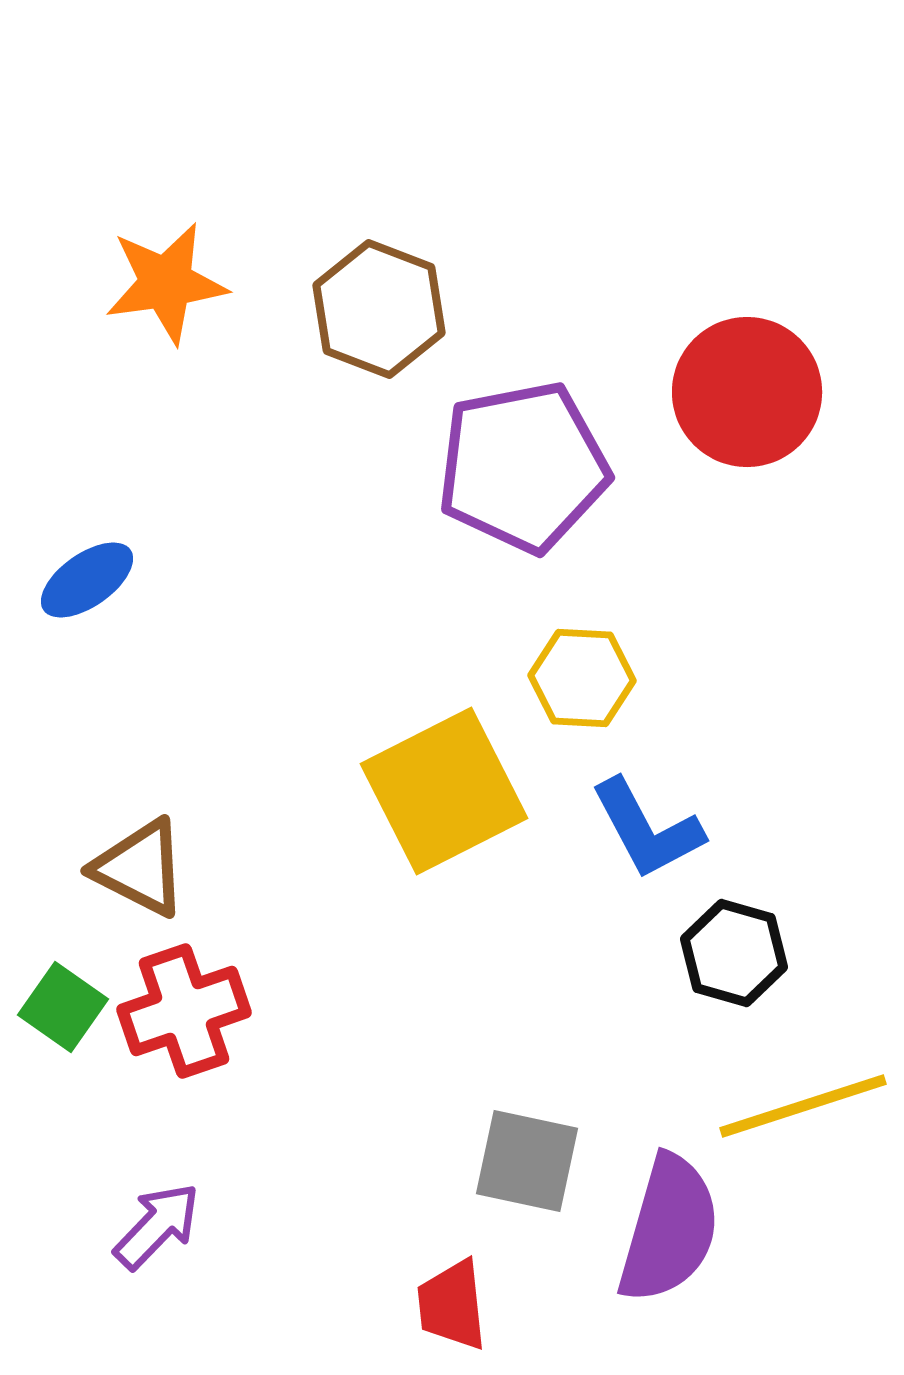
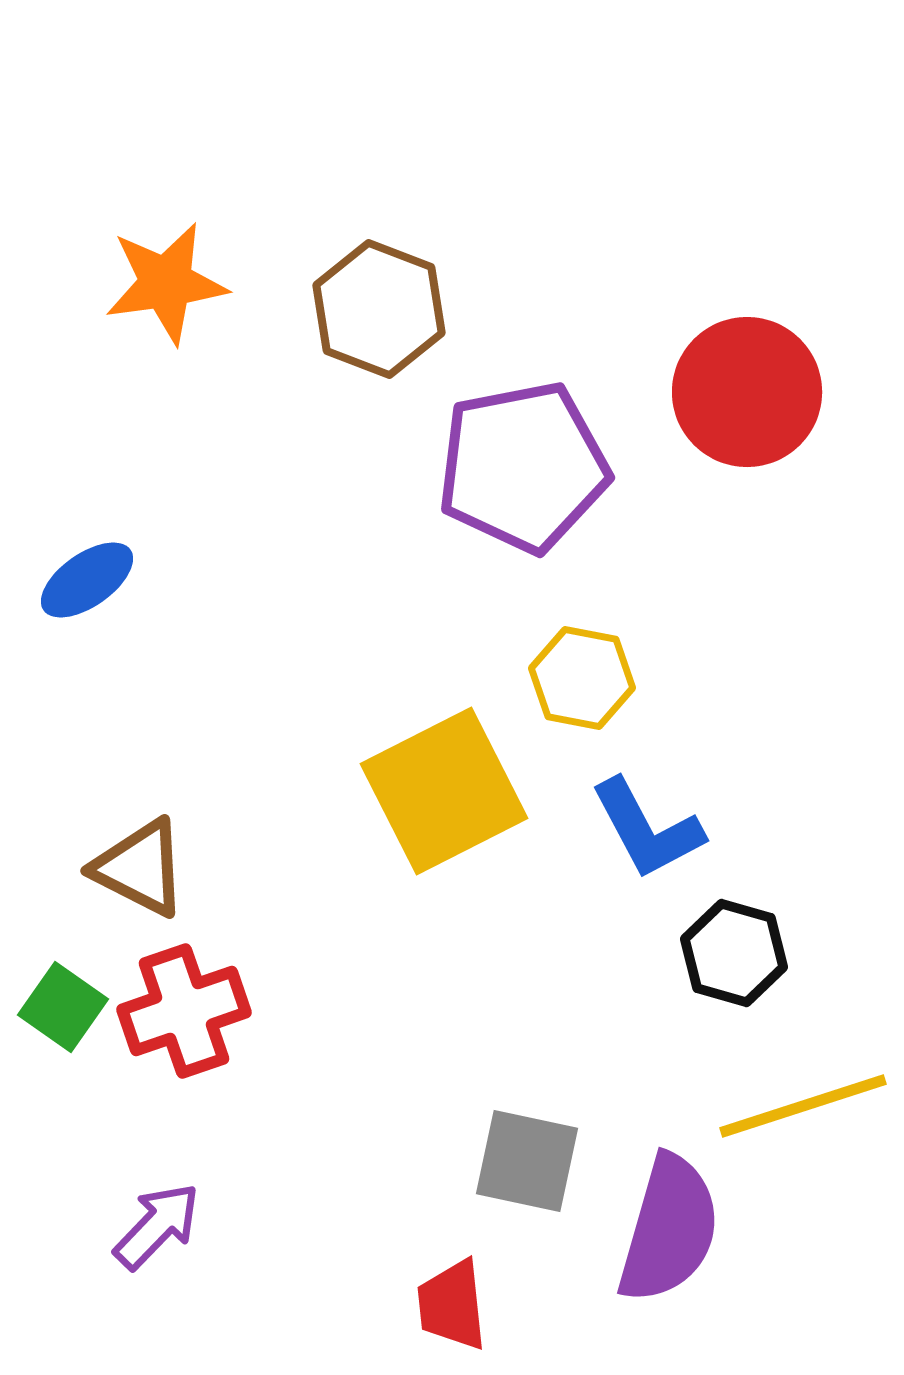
yellow hexagon: rotated 8 degrees clockwise
